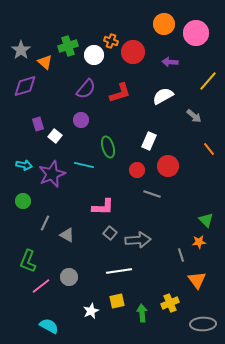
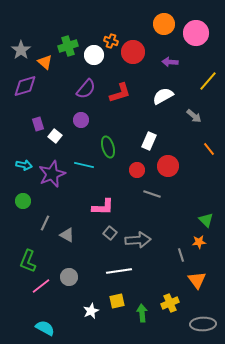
cyan semicircle at (49, 326): moved 4 px left, 2 px down
